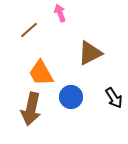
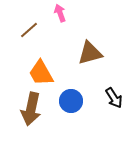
brown triangle: rotated 12 degrees clockwise
blue circle: moved 4 px down
